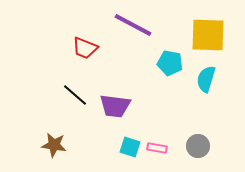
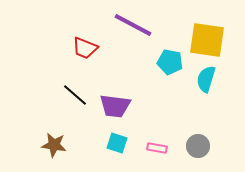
yellow square: moved 1 px left, 5 px down; rotated 6 degrees clockwise
cyan pentagon: moved 1 px up
cyan square: moved 13 px left, 4 px up
